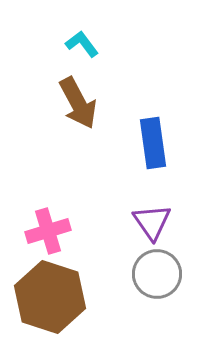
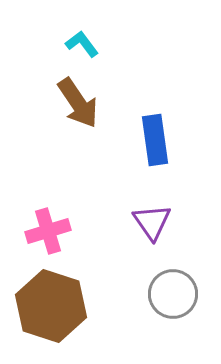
brown arrow: rotated 6 degrees counterclockwise
blue rectangle: moved 2 px right, 3 px up
gray circle: moved 16 px right, 20 px down
brown hexagon: moved 1 px right, 9 px down
